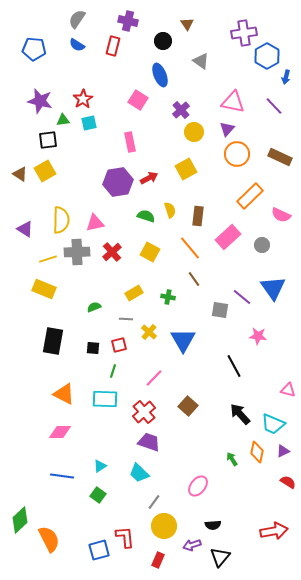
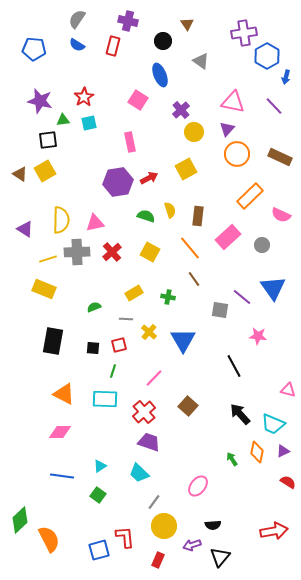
red star at (83, 99): moved 1 px right, 2 px up
